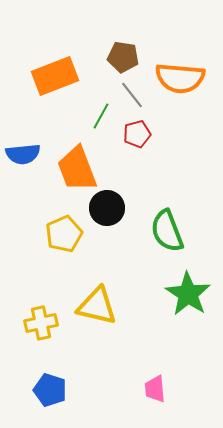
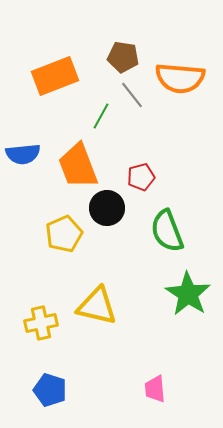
red pentagon: moved 4 px right, 43 px down
orange trapezoid: moved 1 px right, 3 px up
